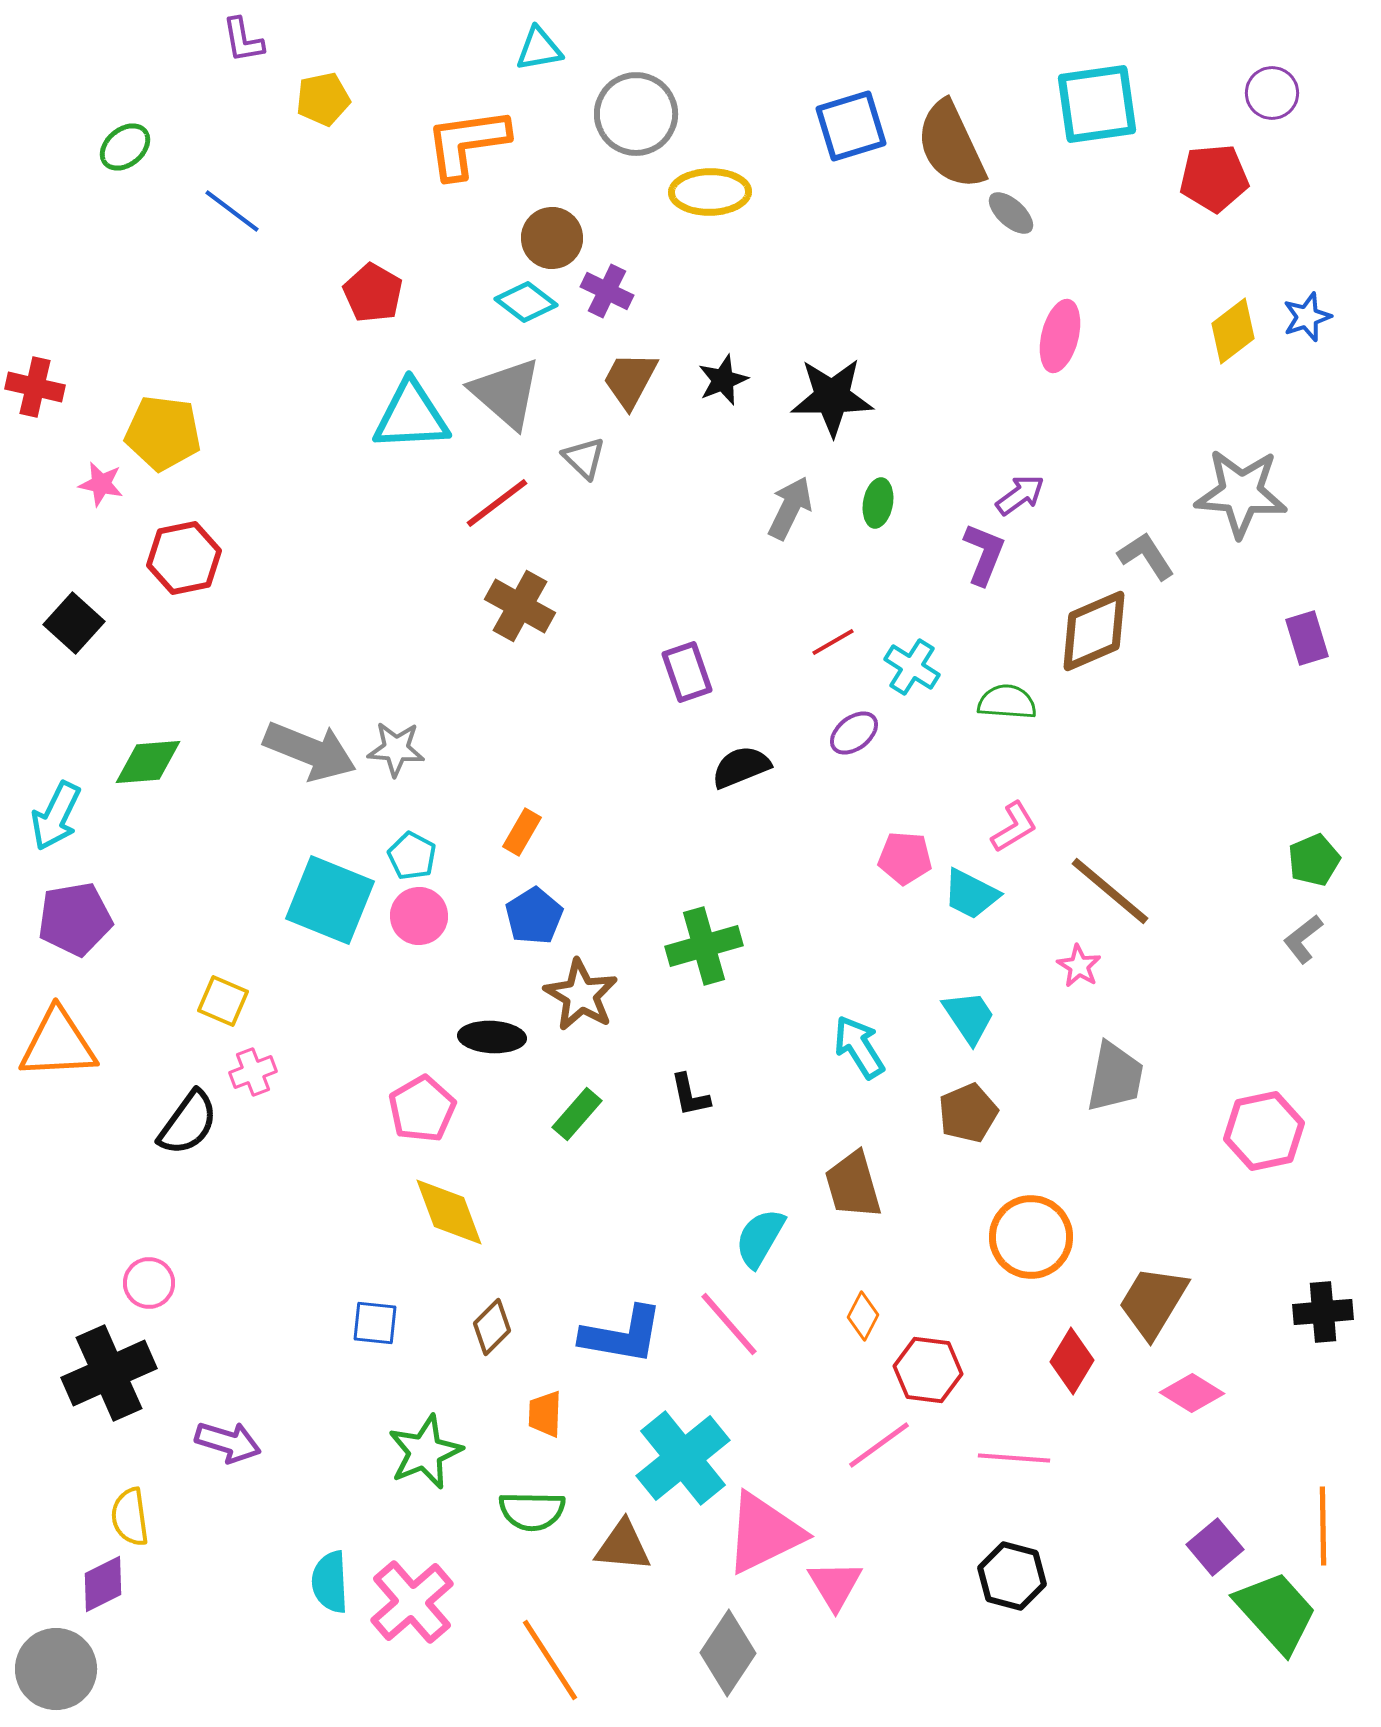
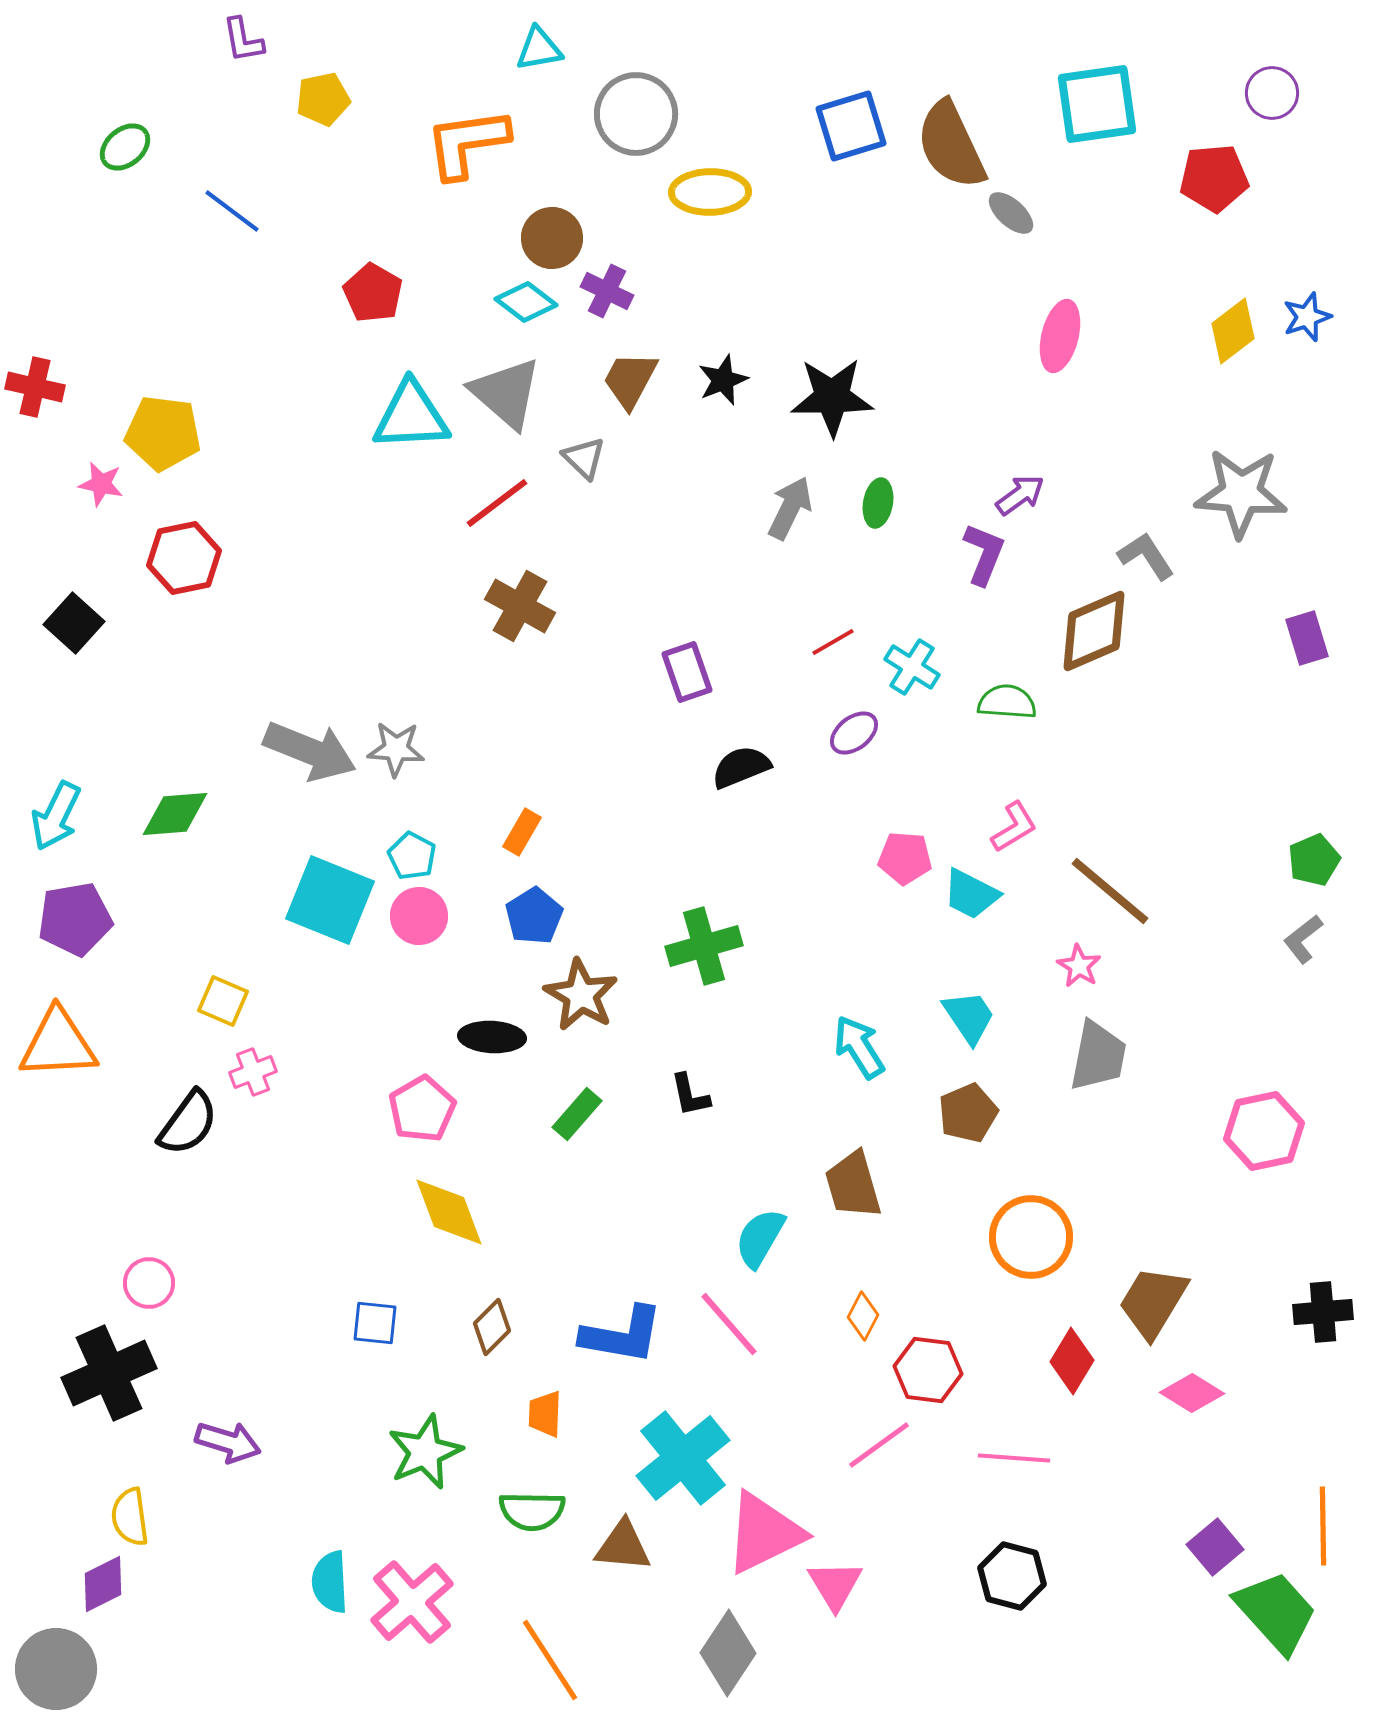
green diamond at (148, 762): moved 27 px right, 52 px down
gray trapezoid at (1115, 1077): moved 17 px left, 21 px up
